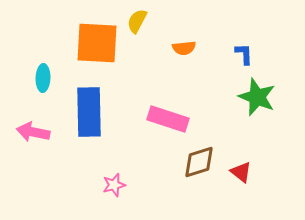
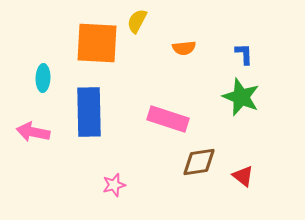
green star: moved 16 px left
brown diamond: rotated 9 degrees clockwise
red triangle: moved 2 px right, 4 px down
